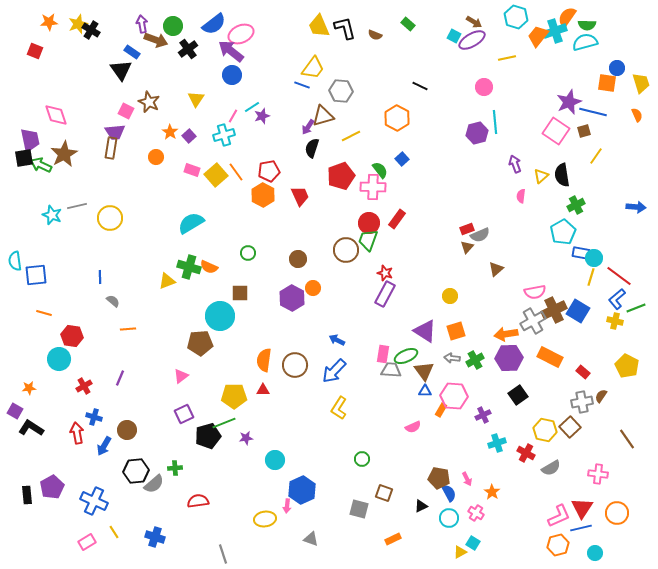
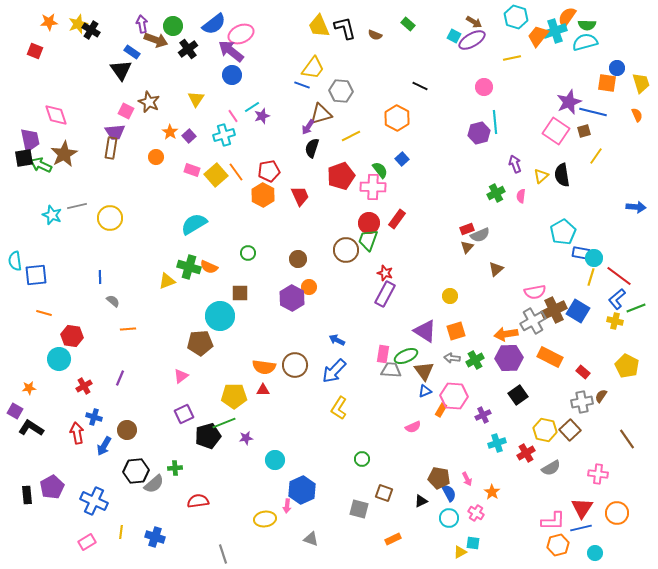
yellow line at (507, 58): moved 5 px right
pink line at (233, 116): rotated 64 degrees counterclockwise
brown triangle at (323, 116): moved 2 px left, 2 px up
purple hexagon at (477, 133): moved 2 px right
green cross at (576, 205): moved 80 px left, 12 px up
cyan semicircle at (191, 223): moved 3 px right, 1 px down
orange circle at (313, 288): moved 4 px left, 1 px up
orange semicircle at (264, 360): moved 7 px down; rotated 90 degrees counterclockwise
blue triangle at (425, 391): rotated 24 degrees counterclockwise
brown square at (570, 427): moved 3 px down
red cross at (526, 453): rotated 30 degrees clockwise
black triangle at (421, 506): moved 5 px up
pink L-shape at (559, 516): moved 6 px left, 5 px down; rotated 25 degrees clockwise
yellow line at (114, 532): moved 7 px right; rotated 40 degrees clockwise
cyan square at (473, 543): rotated 24 degrees counterclockwise
